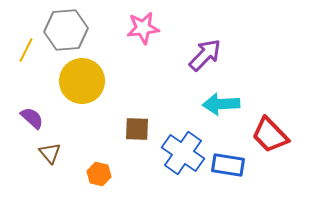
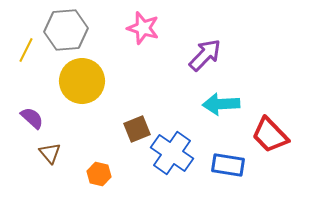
pink star: rotated 24 degrees clockwise
brown square: rotated 24 degrees counterclockwise
blue cross: moved 11 px left
